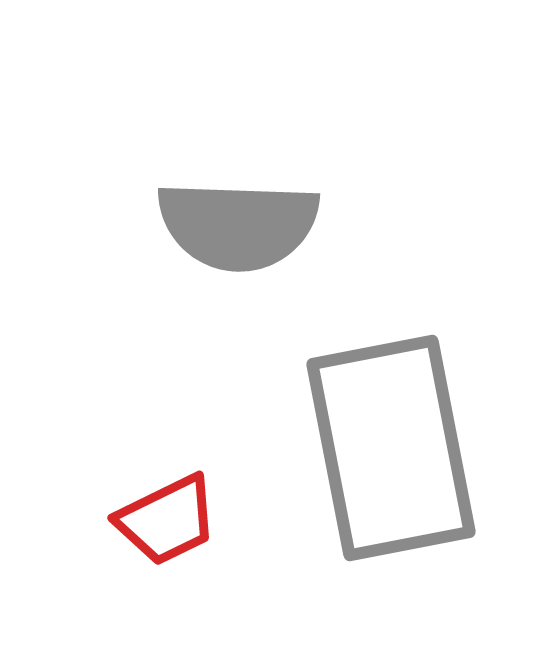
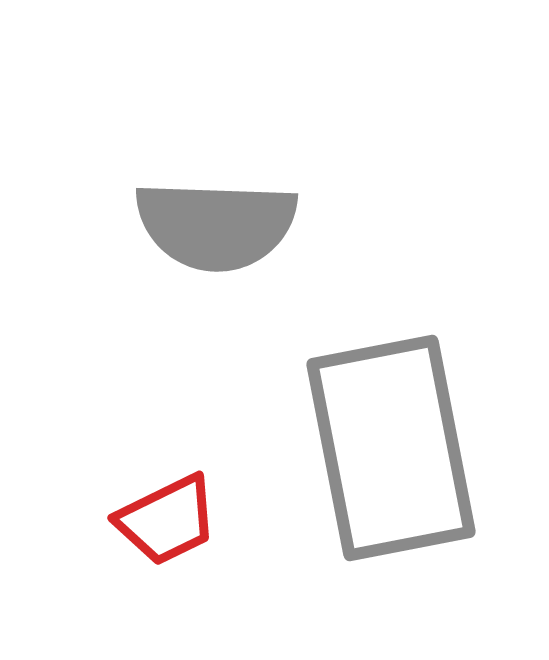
gray semicircle: moved 22 px left
